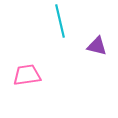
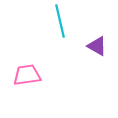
purple triangle: rotated 15 degrees clockwise
